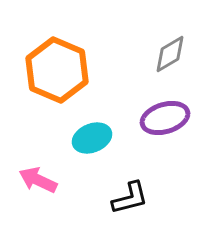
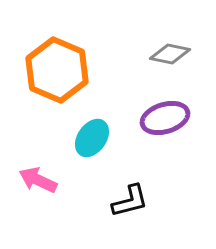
gray diamond: rotated 42 degrees clockwise
cyan ellipse: rotated 33 degrees counterclockwise
black L-shape: moved 3 px down
